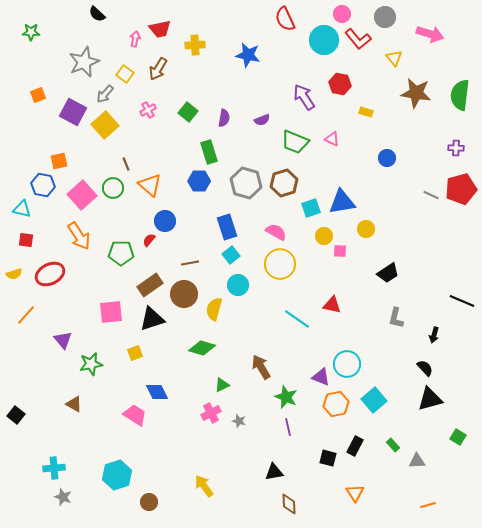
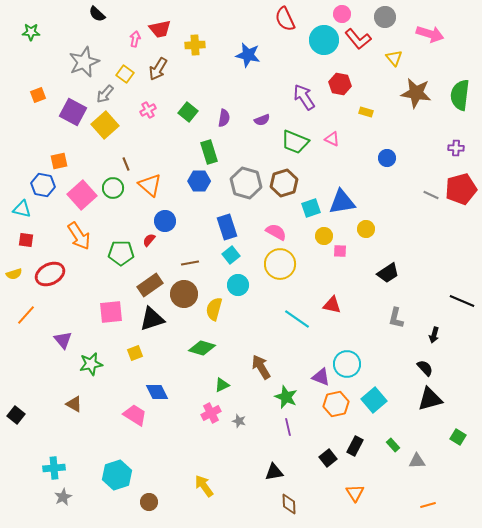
black square at (328, 458): rotated 36 degrees clockwise
gray star at (63, 497): rotated 24 degrees clockwise
